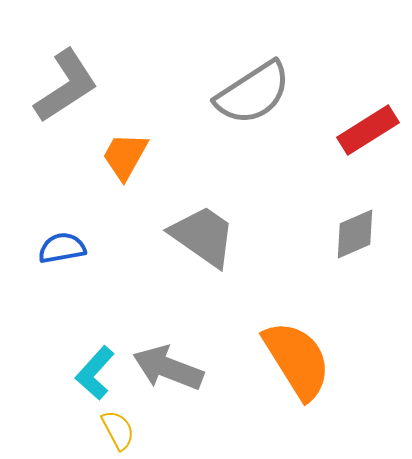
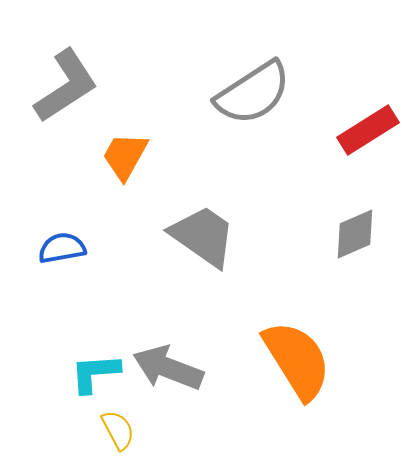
cyan L-shape: rotated 44 degrees clockwise
